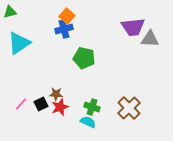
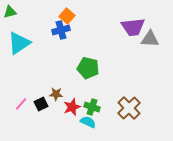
blue cross: moved 3 px left, 1 px down
green pentagon: moved 4 px right, 10 px down
red star: moved 12 px right
